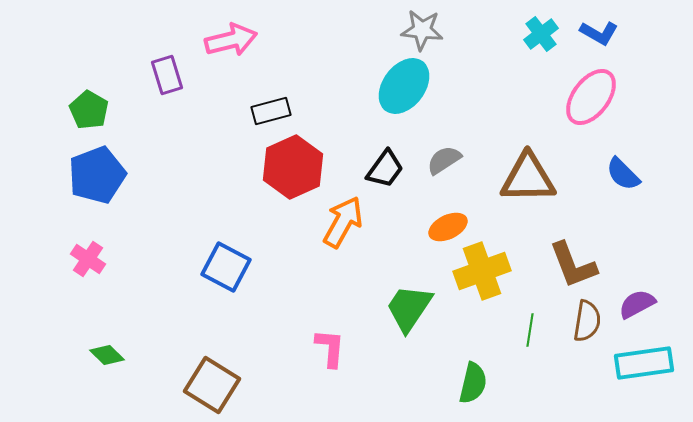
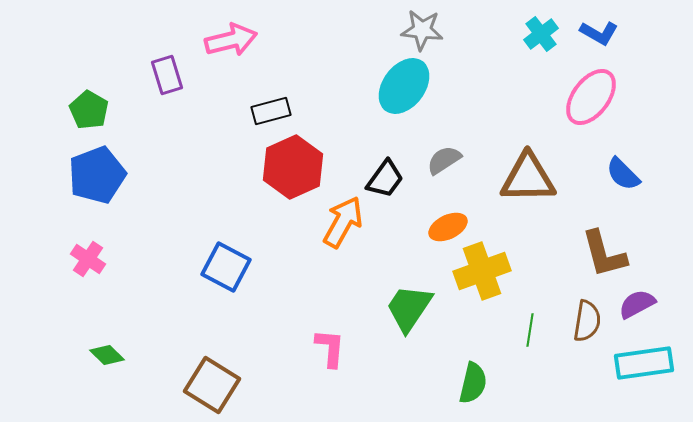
black trapezoid: moved 10 px down
brown L-shape: moved 31 px right, 11 px up; rotated 6 degrees clockwise
